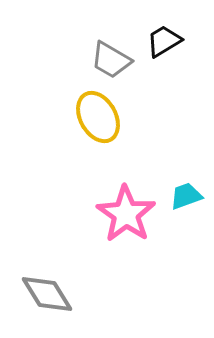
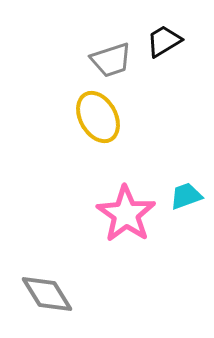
gray trapezoid: rotated 48 degrees counterclockwise
